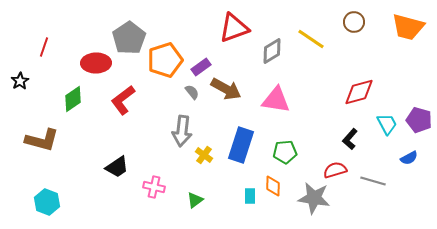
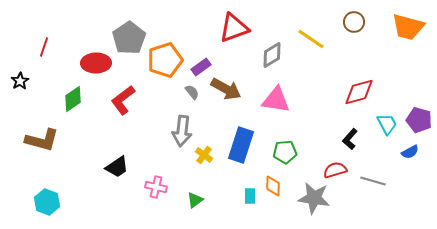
gray diamond: moved 4 px down
blue semicircle: moved 1 px right, 6 px up
pink cross: moved 2 px right
